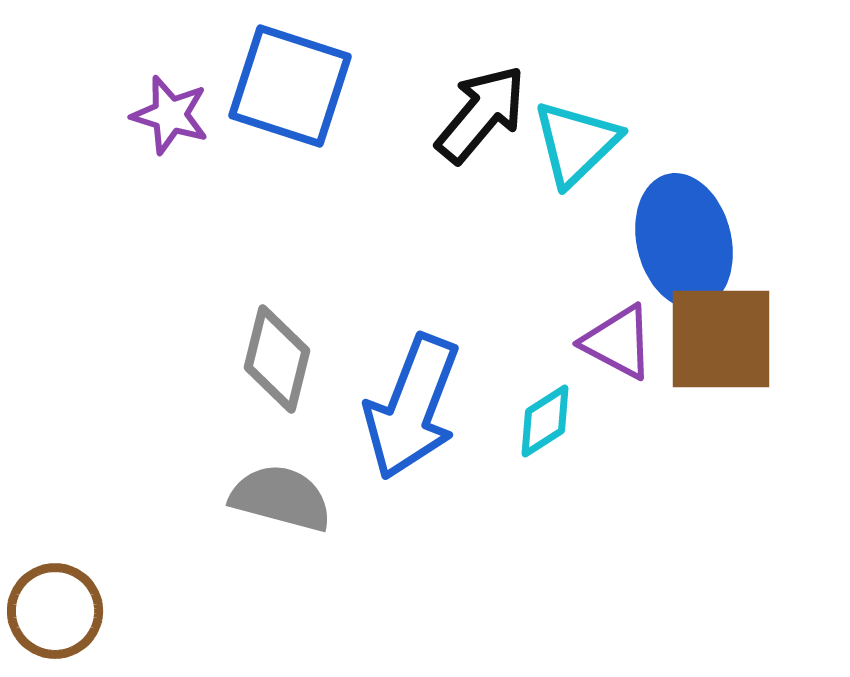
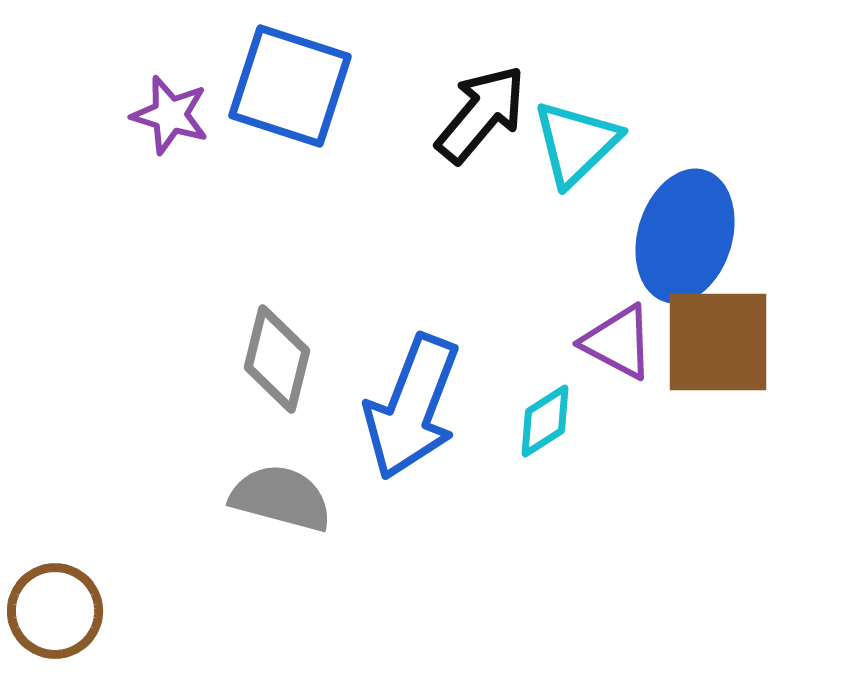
blue ellipse: moved 1 px right, 5 px up; rotated 31 degrees clockwise
brown square: moved 3 px left, 3 px down
